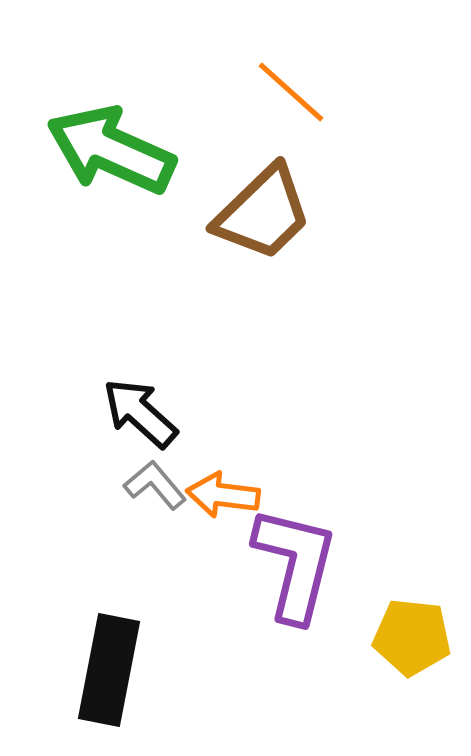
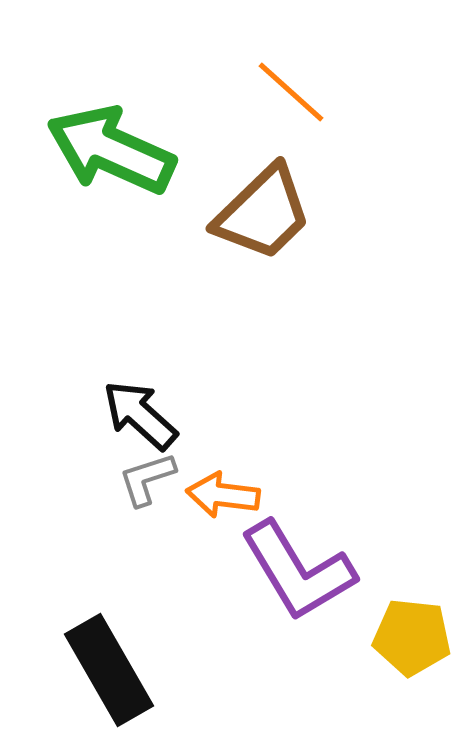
black arrow: moved 2 px down
gray L-shape: moved 8 px left, 6 px up; rotated 68 degrees counterclockwise
purple L-shape: moved 3 px right, 7 px down; rotated 135 degrees clockwise
black rectangle: rotated 41 degrees counterclockwise
